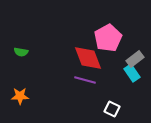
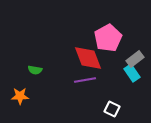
green semicircle: moved 14 px right, 18 px down
purple line: rotated 25 degrees counterclockwise
